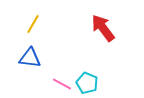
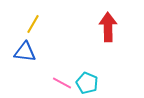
red arrow: moved 5 px right, 1 px up; rotated 36 degrees clockwise
blue triangle: moved 5 px left, 6 px up
pink line: moved 1 px up
